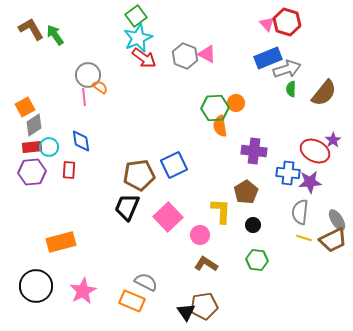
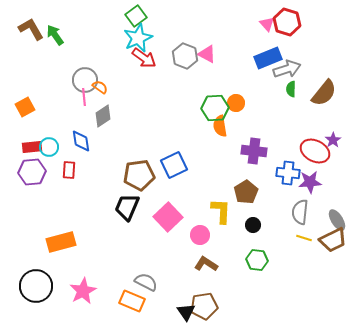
gray circle at (88, 75): moved 3 px left, 5 px down
gray diamond at (34, 125): moved 69 px right, 9 px up
